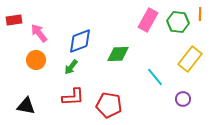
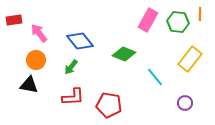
blue diamond: rotated 72 degrees clockwise
green diamond: moved 6 px right; rotated 25 degrees clockwise
purple circle: moved 2 px right, 4 px down
black triangle: moved 3 px right, 21 px up
